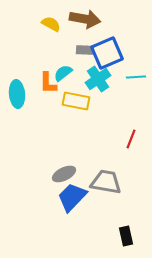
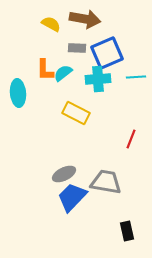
gray rectangle: moved 8 px left, 2 px up
cyan cross: rotated 30 degrees clockwise
orange L-shape: moved 3 px left, 13 px up
cyan ellipse: moved 1 px right, 1 px up
yellow rectangle: moved 12 px down; rotated 16 degrees clockwise
black rectangle: moved 1 px right, 5 px up
